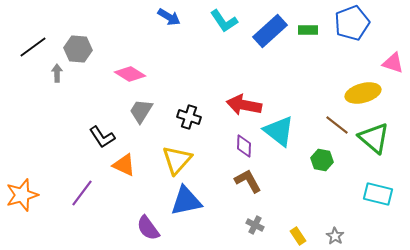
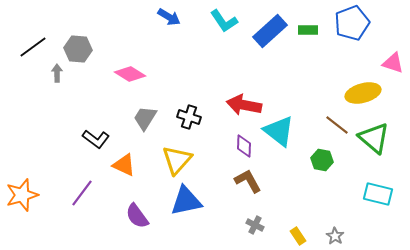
gray trapezoid: moved 4 px right, 7 px down
black L-shape: moved 6 px left, 2 px down; rotated 20 degrees counterclockwise
purple semicircle: moved 11 px left, 12 px up
